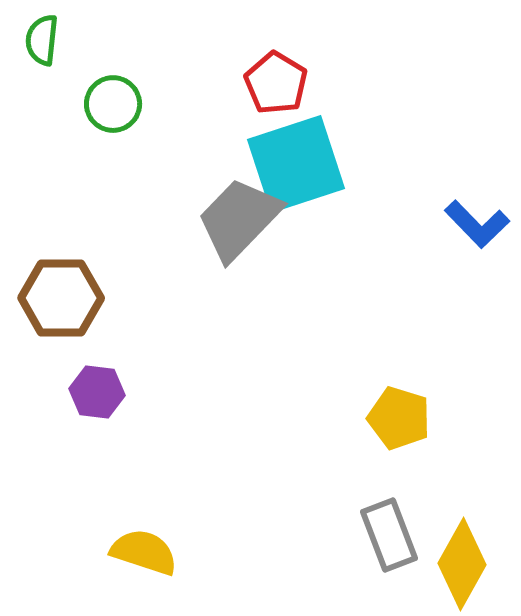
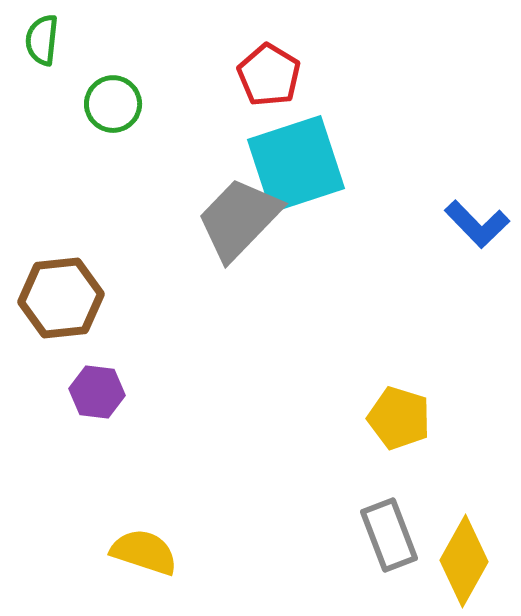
red pentagon: moved 7 px left, 8 px up
brown hexagon: rotated 6 degrees counterclockwise
yellow diamond: moved 2 px right, 3 px up
